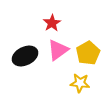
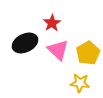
pink triangle: rotated 40 degrees counterclockwise
black ellipse: moved 13 px up
